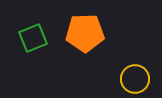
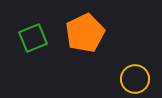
orange pentagon: rotated 24 degrees counterclockwise
